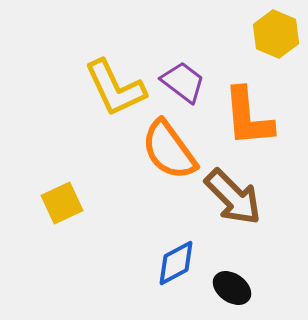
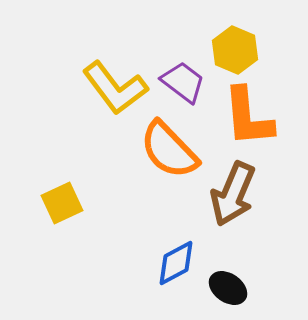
yellow hexagon: moved 41 px left, 16 px down
yellow L-shape: rotated 12 degrees counterclockwise
orange semicircle: rotated 8 degrees counterclockwise
brown arrow: moved 3 px up; rotated 68 degrees clockwise
black ellipse: moved 4 px left
